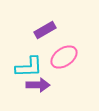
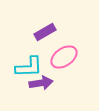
purple rectangle: moved 2 px down
purple arrow: moved 3 px right, 2 px up; rotated 10 degrees counterclockwise
